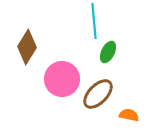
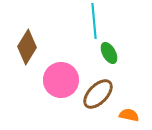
green ellipse: moved 1 px right, 1 px down; rotated 55 degrees counterclockwise
pink circle: moved 1 px left, 1 px down
